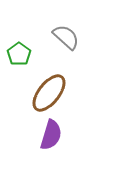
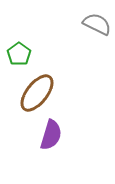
gray semicircle: moved 31 px right, 13 px up; rotated 16 degrees counterclockwise
brown ellipse: moved 12 px left
